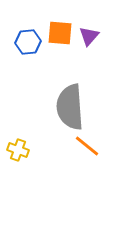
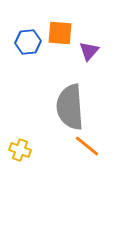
purple triangle: moved 15 px down
yellow cross: moved 2 px right
